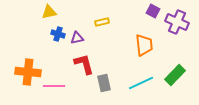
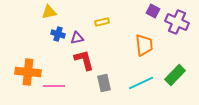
red L-shape: moved 4 px up
